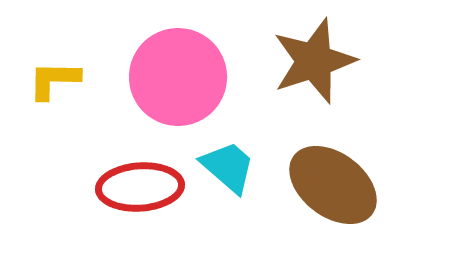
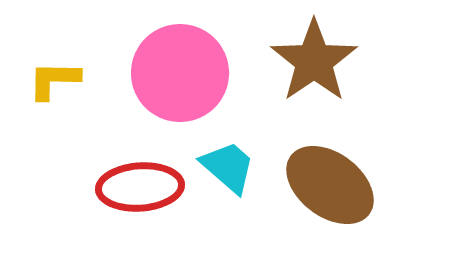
brown star: rotated 16 degrees counterclockwise
pink circle: moved 2 px right, 4 px up
brown ellipse: moved 3 px left
